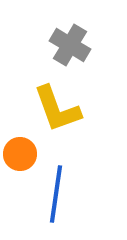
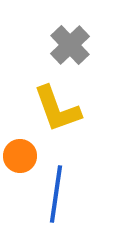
gray cross: rotated 15 degrees clockwise
orange circle: moved 2 px down
